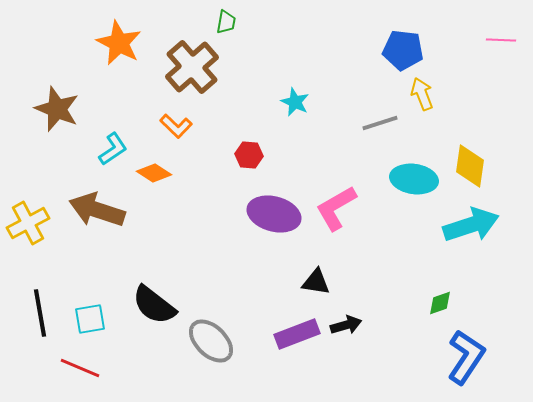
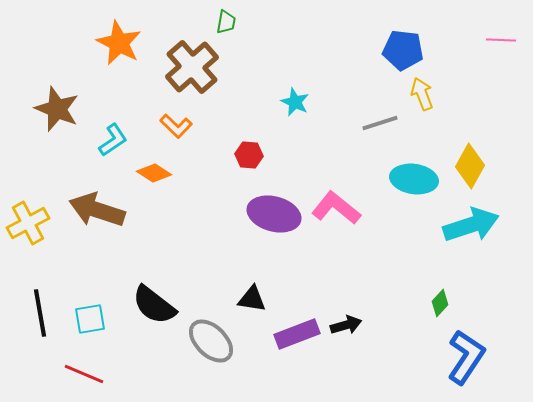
cyan L-shape: moved 9 px up
yellow diamond: rotated 21 degrees clockwise
pink L-shape: rotated 69 degrees clockwise
black triangle: moved 64 px left, 17 px down
green diamond: rotated 28 degrees counterclockwise
red line: moved 4 px right, 6 px down
